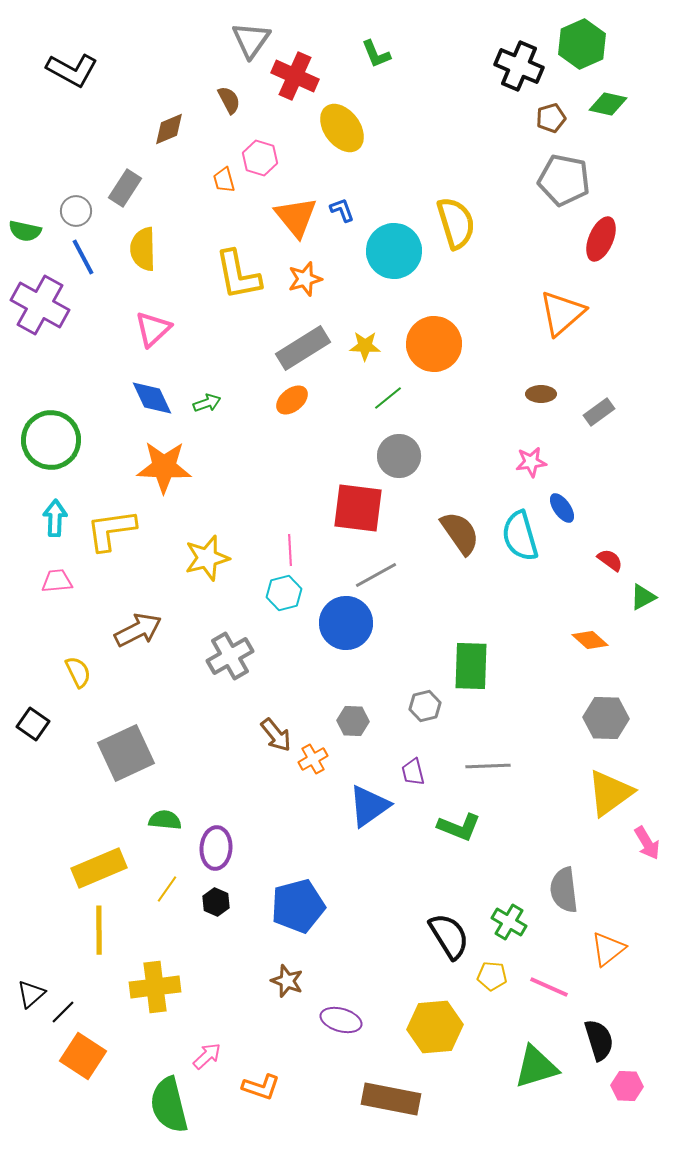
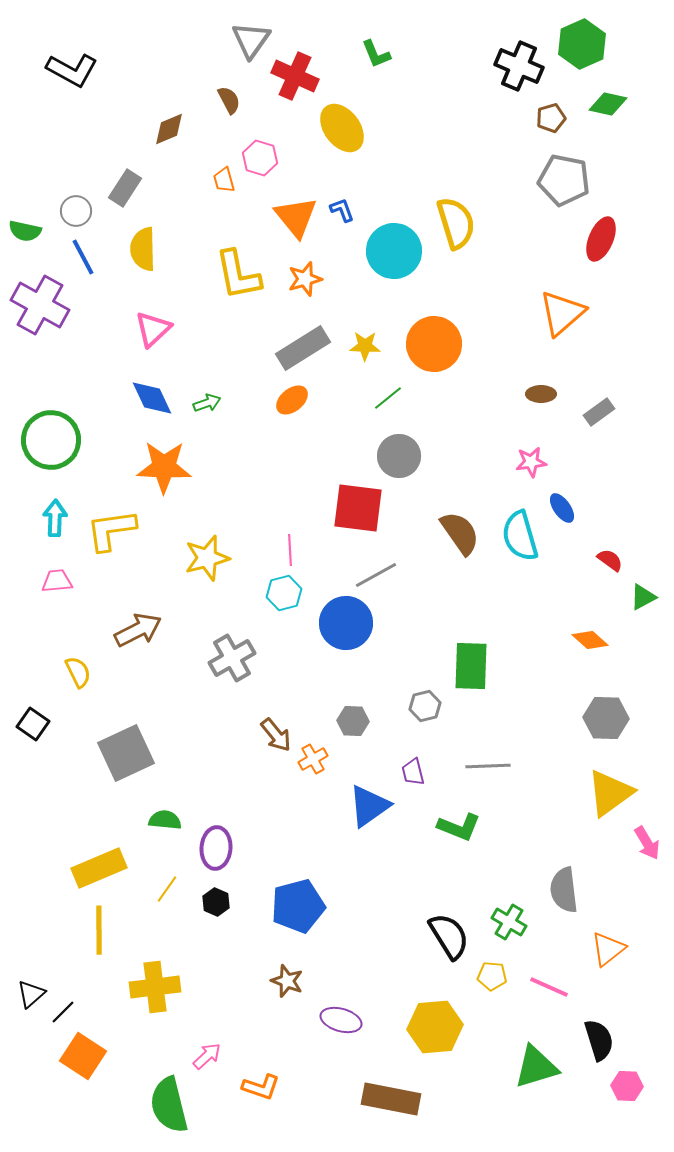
gray cross at (230, 656): moved 2 px right, 2 px down
